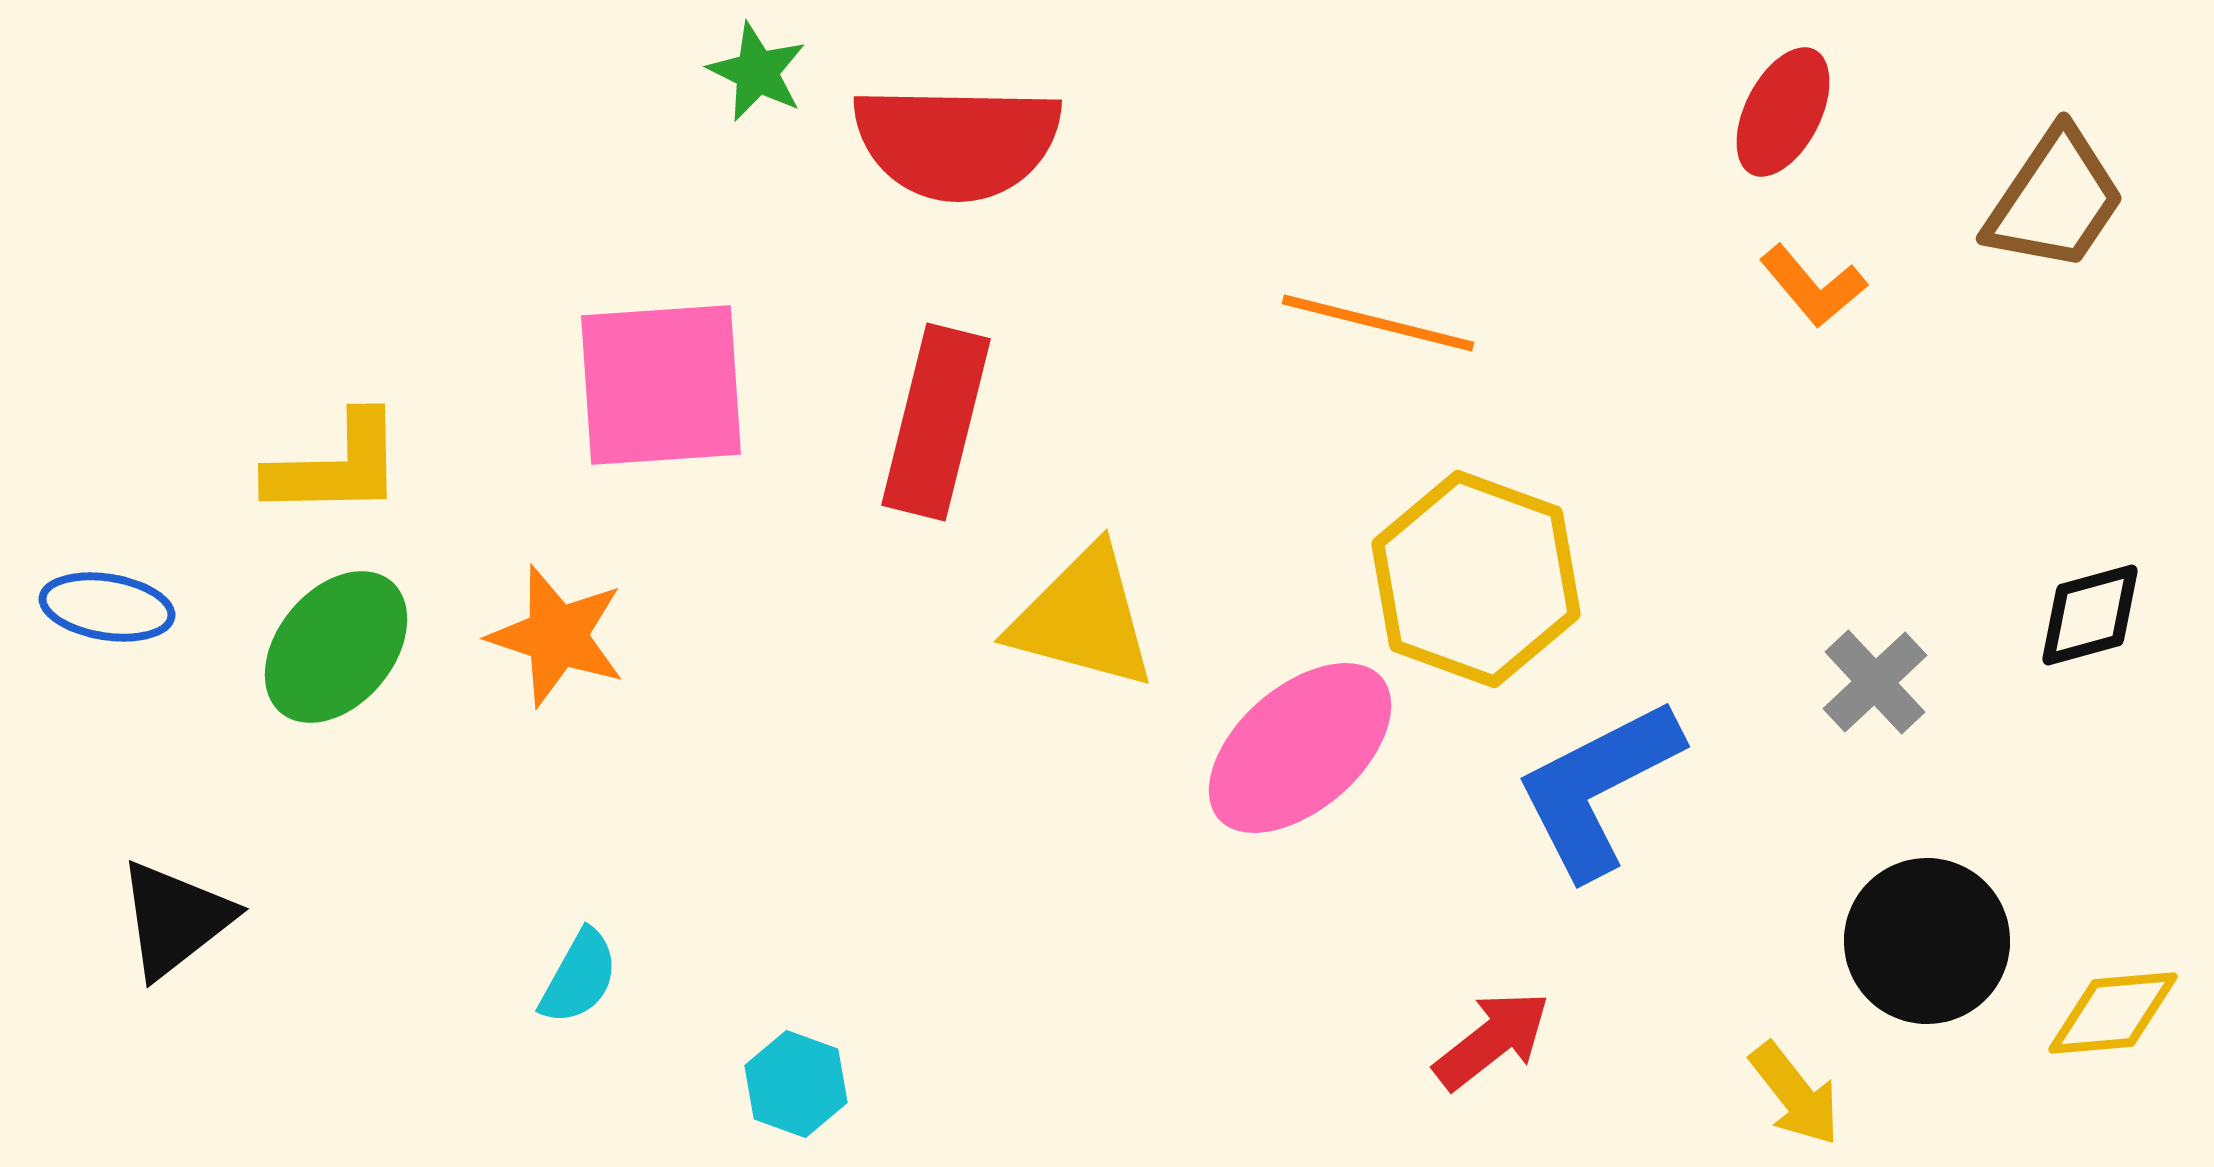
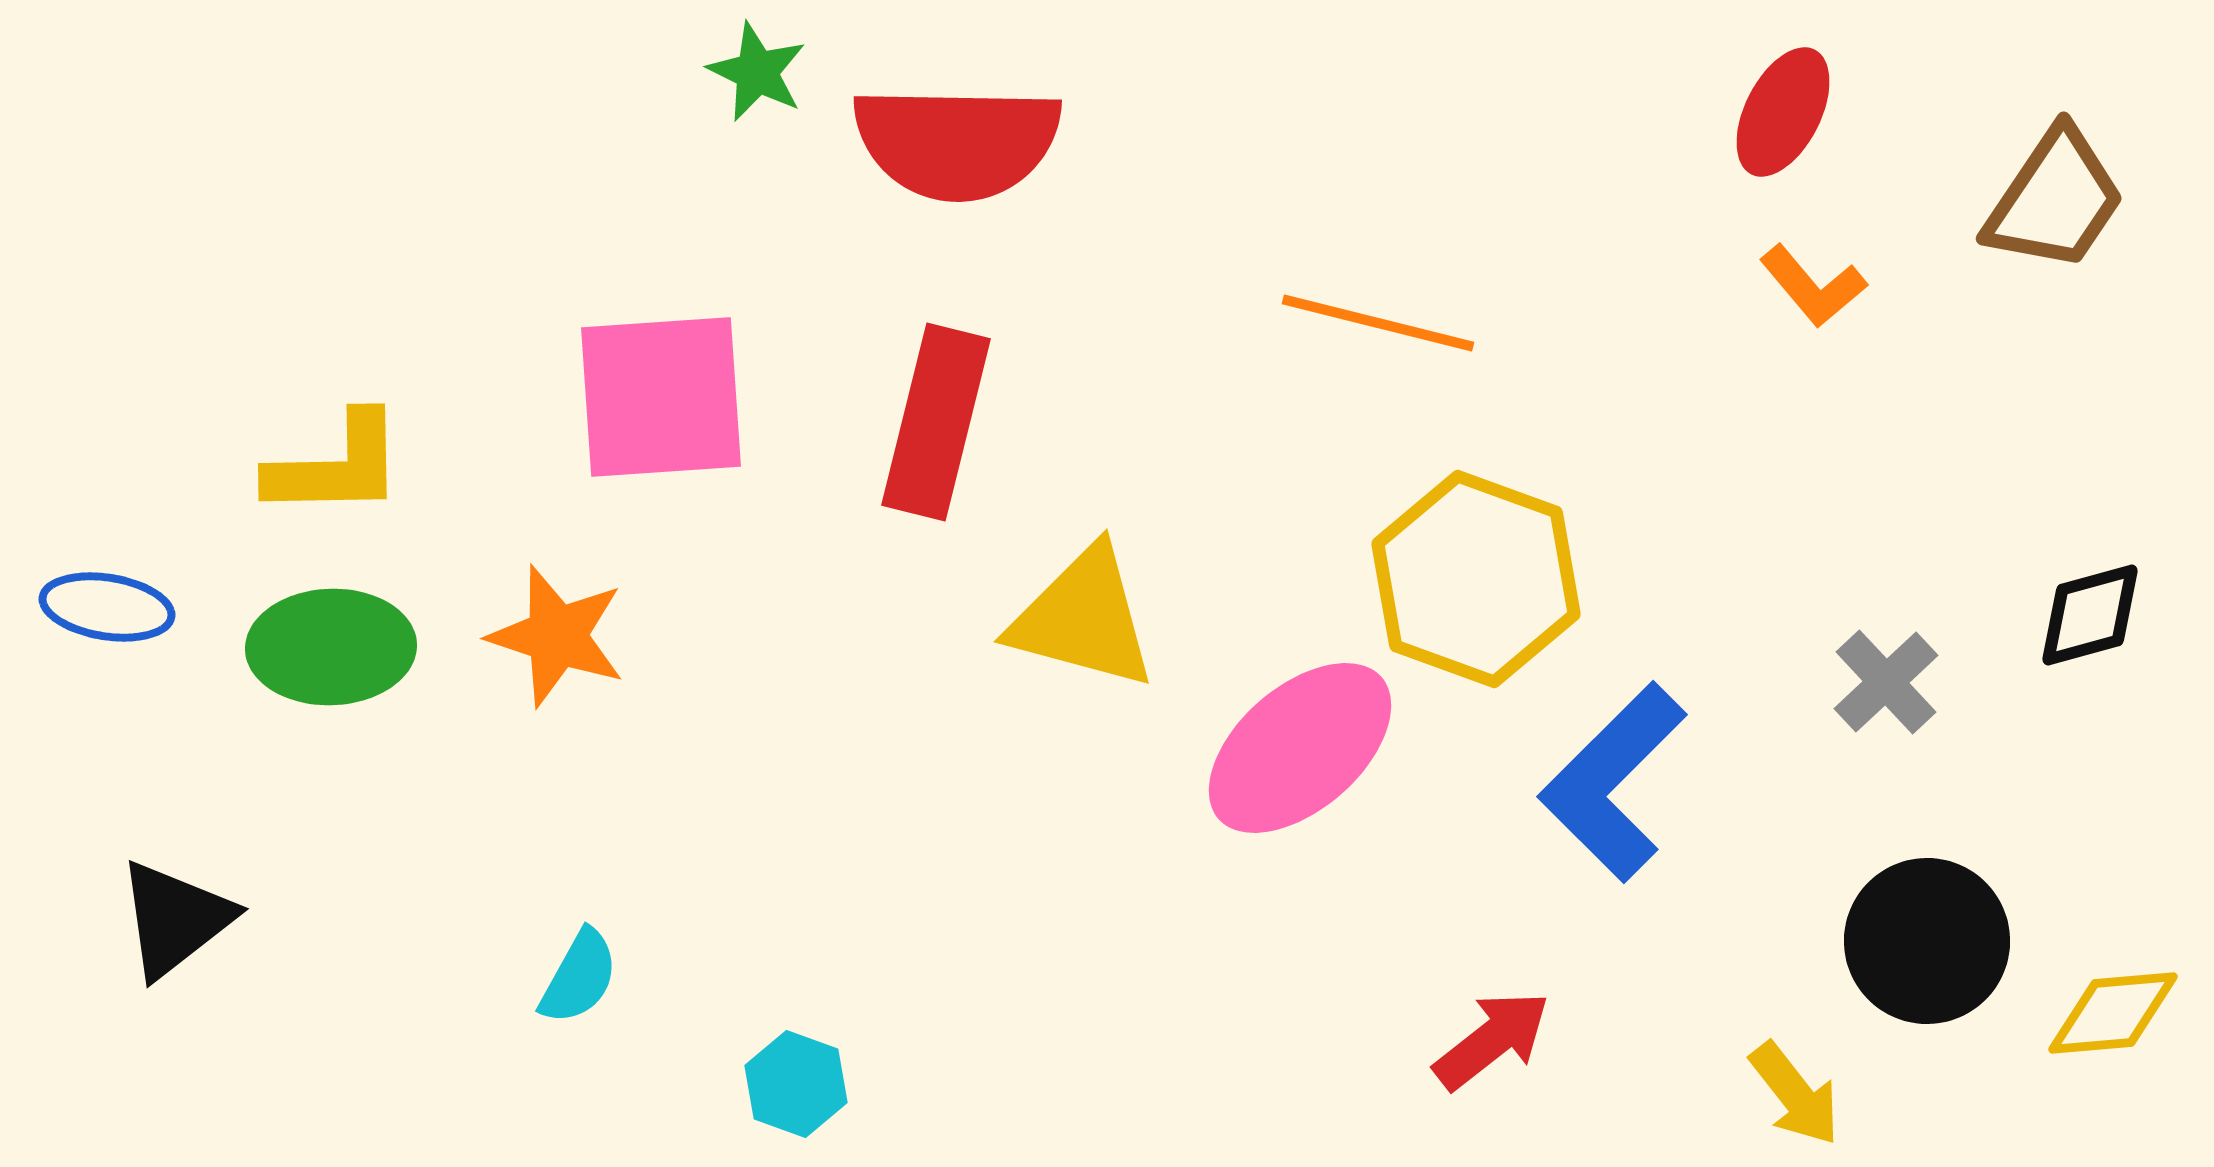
pink square: moved 12 px down
green ellipse: moved 5 px left; rotated 48 degrees clockwise
gray cross: moved 11 px right
blue L-shape: moved 15 px right, 6 px up; rotated 18 degrees counterclockwise
